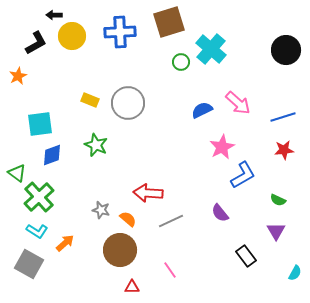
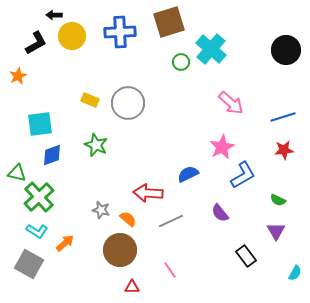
pink arrow: moved 7 px left
blue semicircle: moved 14 px left, 64 px down
green triangle: rotated 24 degrees counterclockwise
